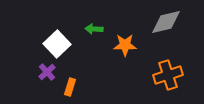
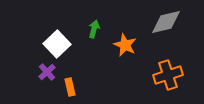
green arrow: rotated 102 degrees clockwise
orange star: rotated 25 degrees clockwise
orange rectangle: rotated 30 degrees counterclockwise
